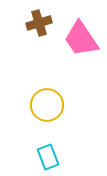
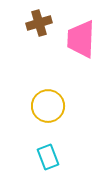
pink trapezoid: rotated 36 degrees clockwise
yellow circle: moved 1 px right, 1 px down
